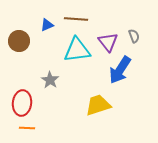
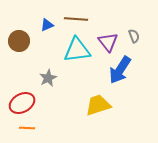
gray star: moved 2 px left, 2 px up; rotated 12 degrees clockwise
red ellipse: rotated 55 degrees clockwise
